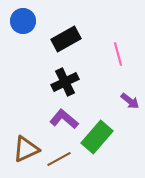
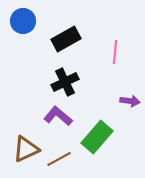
pink line: moved 3 px left, 2 px up; rotated 20 degrees clockwise
purple arrow: rotated 30 degrees counterclockwise
purple L-shape: moved 6 px left, 3 px up
